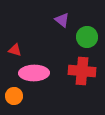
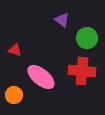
green circle: moved 1 px down
pink ellipse: moved 7 px right, 4 px down; rotated 40 degrees clockwise
orange circle: moved 1 px up
